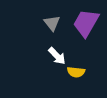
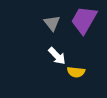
purple trapezoid: moved 2 px left, 3 px up
